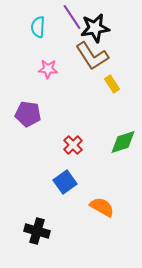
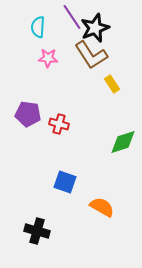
black star: rotated 12 degrees counterclockwise
brown L-shape: moved 1 px left, 1 px up
pink star: moved 11 px up
red cross: moved 14 px left, 21 px up; rotated 30 degrees counterclockwise
blue square: rotated 35 degrees counterclockwise
